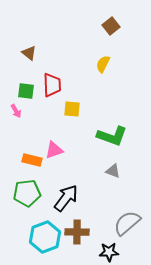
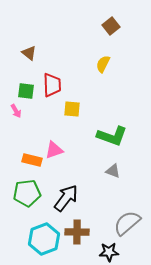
cyan hexagon: moved 1 px left, 2 px down
